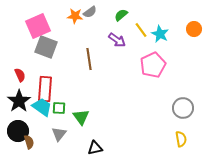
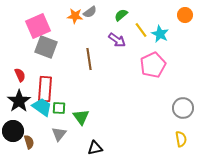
orange circle: moved 9 px left, 14 px up
black circle: moved 5 px left
